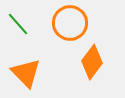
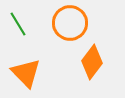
green line: rotated 10 degrees clockwise
